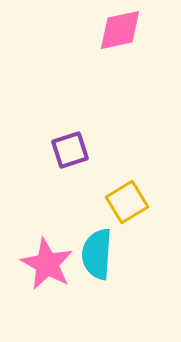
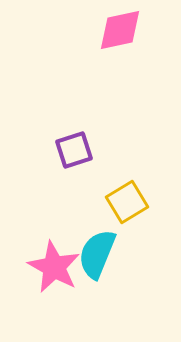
purple square: moved 4 px right
cyan semicircle: rotated 18 degrees clockwise
pink star: moved 7 px right, 3 px down
